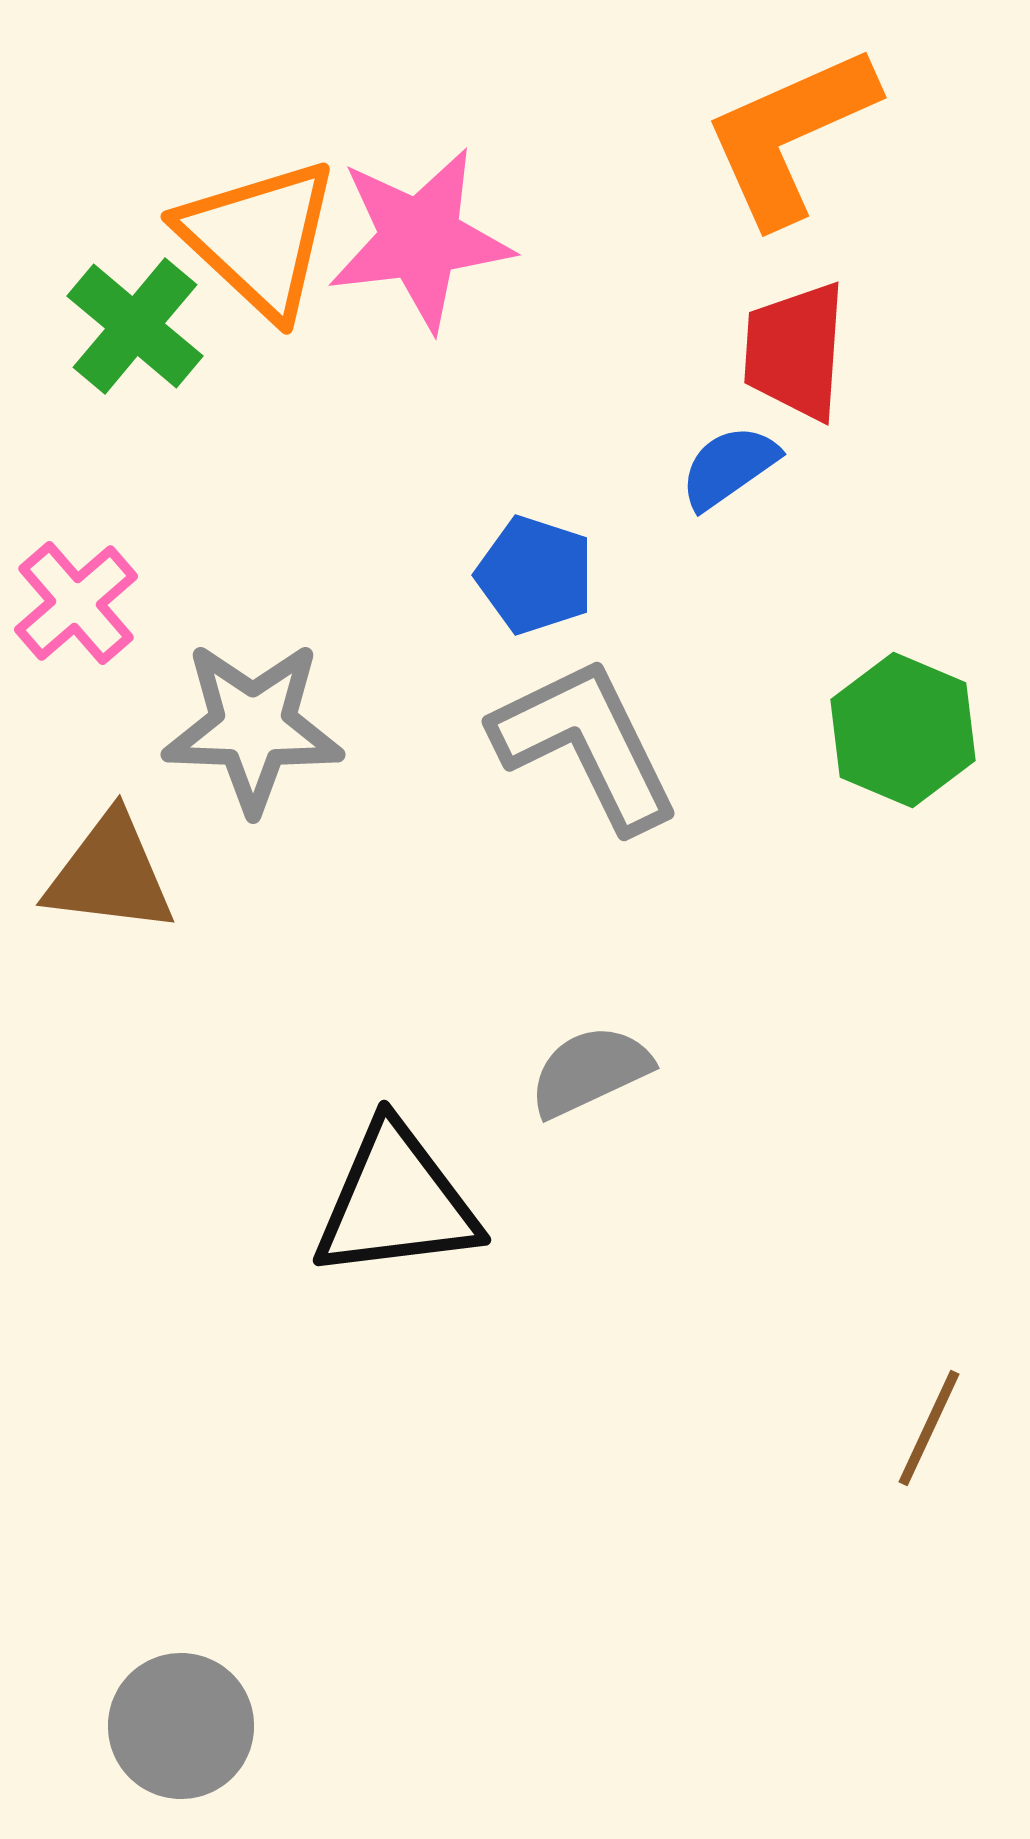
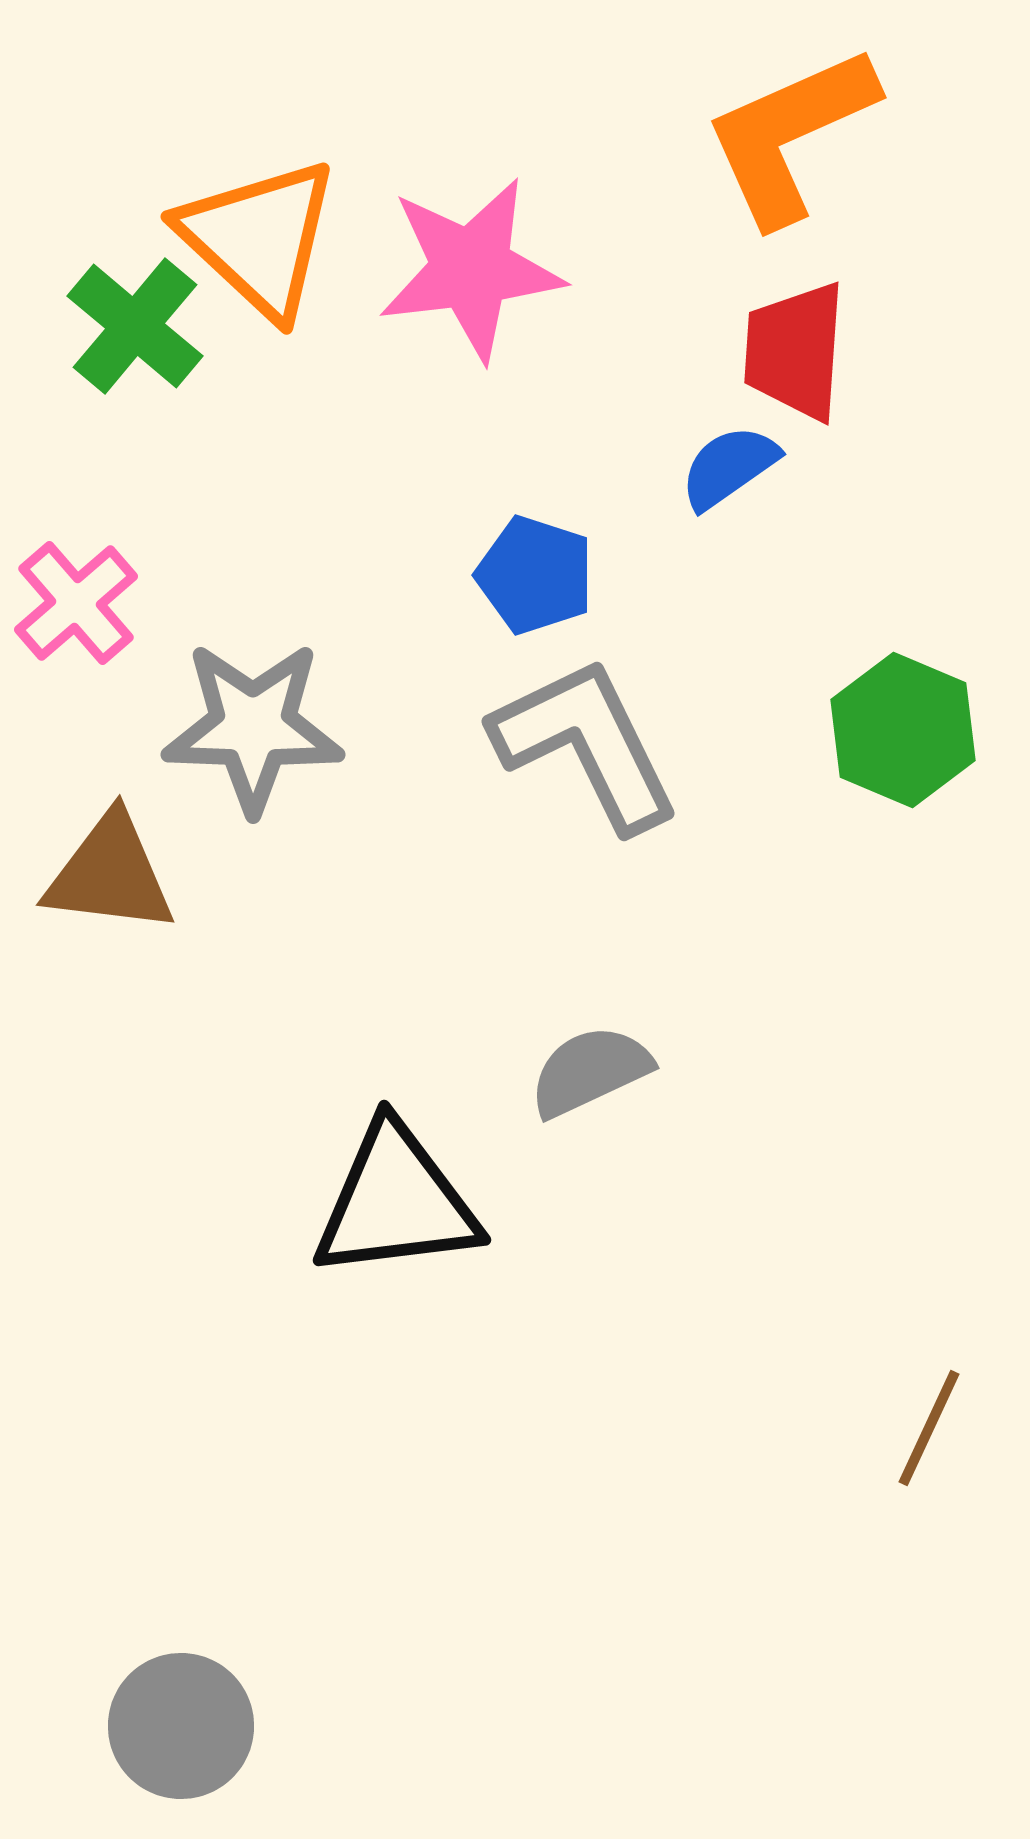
pink star: moved 51 px right, 30 px down
